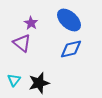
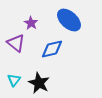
purple triangle: moved 6 px left
blue diamond: moved 19 px left
black star: rotated 30 degrees counterclockwise
